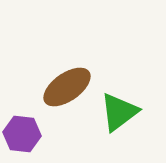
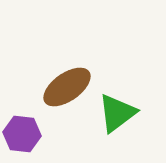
green triangle: moved 2 px left, 1 px down
